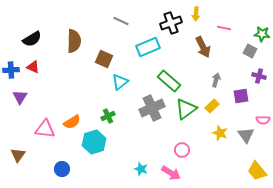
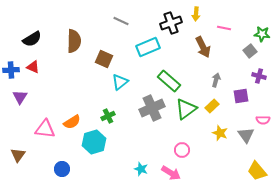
gray square: rotated 24 degrees clockwise
